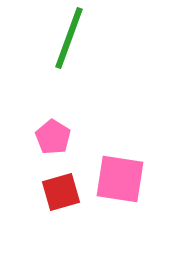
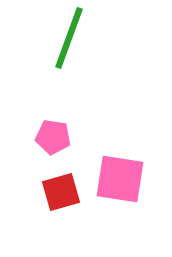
pink pentagon: rotated 24 degrees counterclockwise
